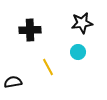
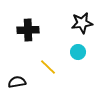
black cross: moved 2 px left
yellow line: rotated 18 degrees counterclockwise
black semicircle: moved 4 px right
